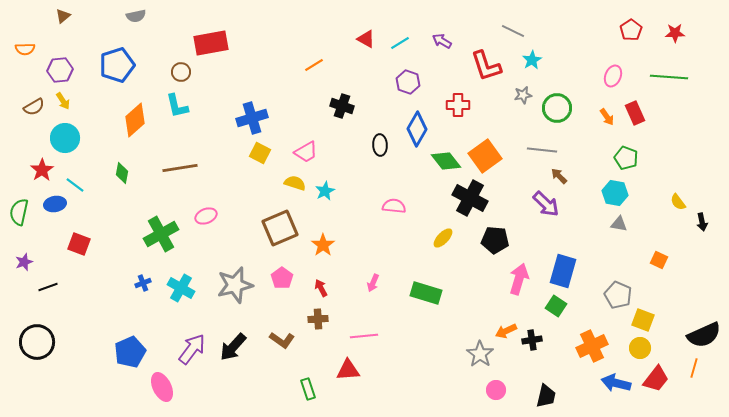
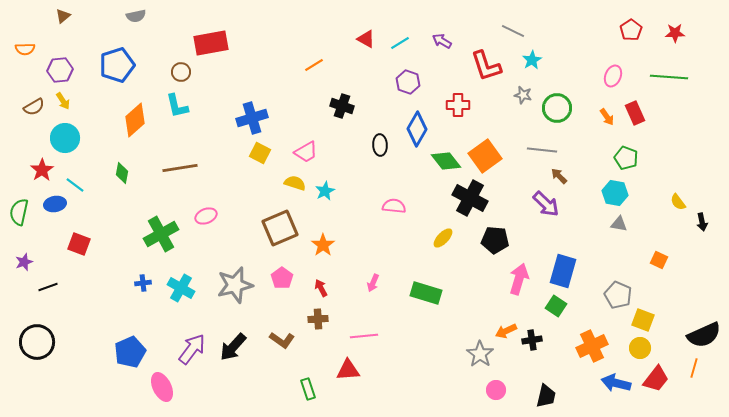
gray star at (523, 95): rotated 24 degrees clockwise
blue cross at (143, 283): rotated 14 degrees clockwise
